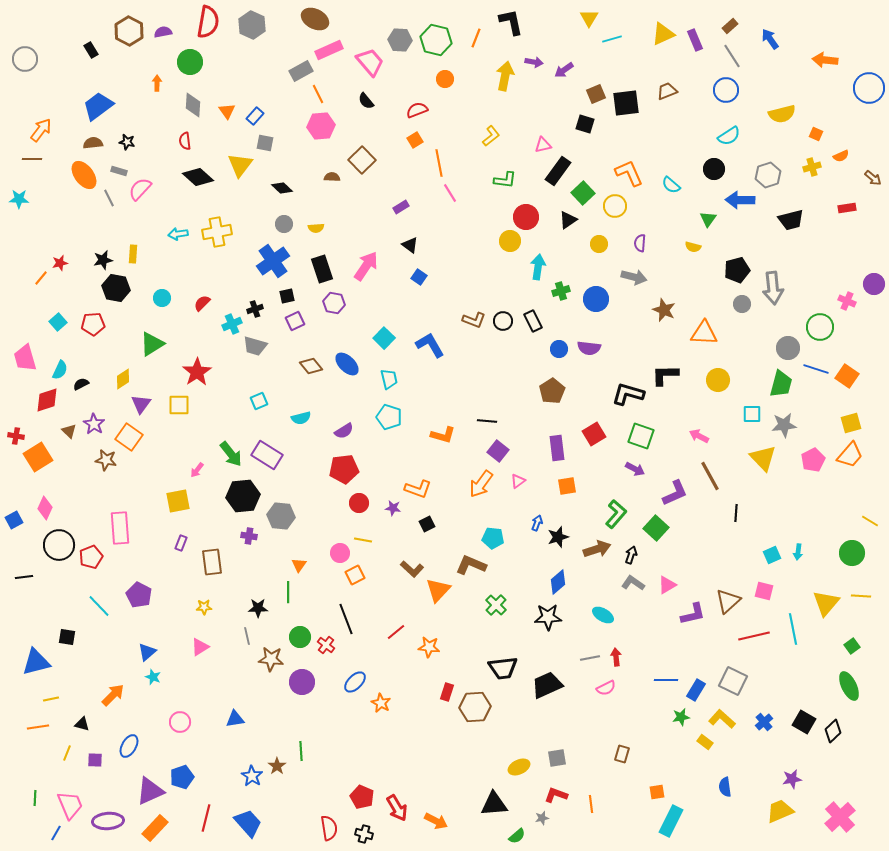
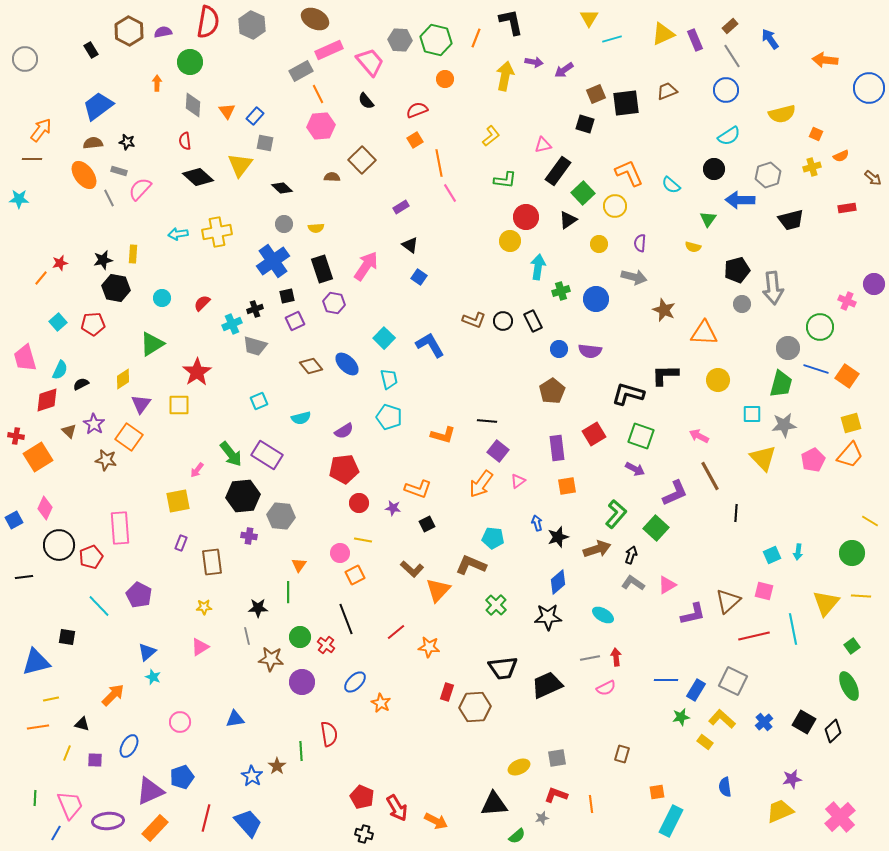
purple semicircle at (589, 348): moved 1 px right, 3 px down
blue arrow at (537, 523): rotated 35 degrees counterclockwise
red semicircle at (329, 828): moved 94 px up
